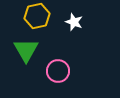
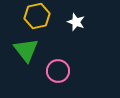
white star: moved 2 px right
green triangle: rotated 8 degrees counterclockwise
